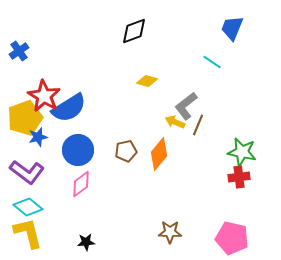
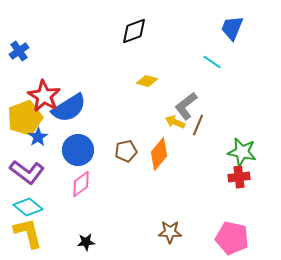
blue star: rotated 18 degrees counterclockwise
